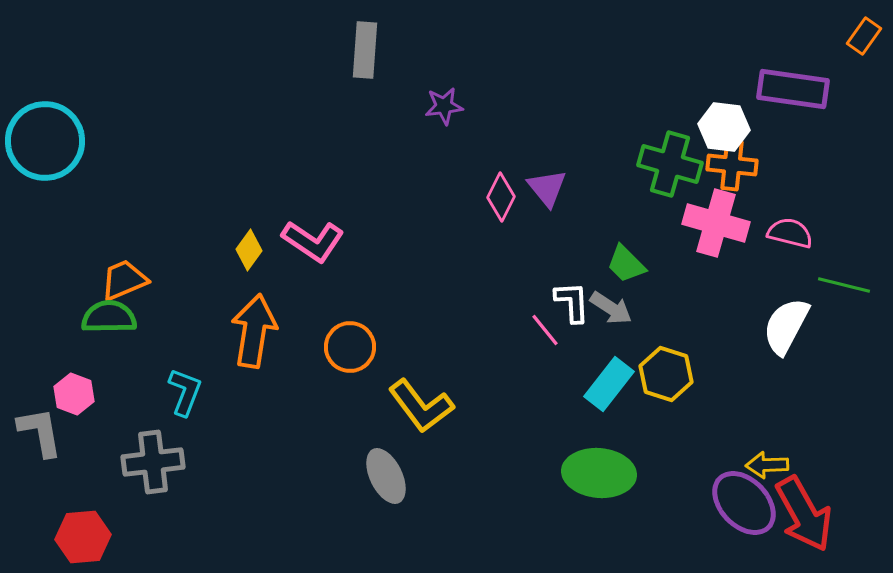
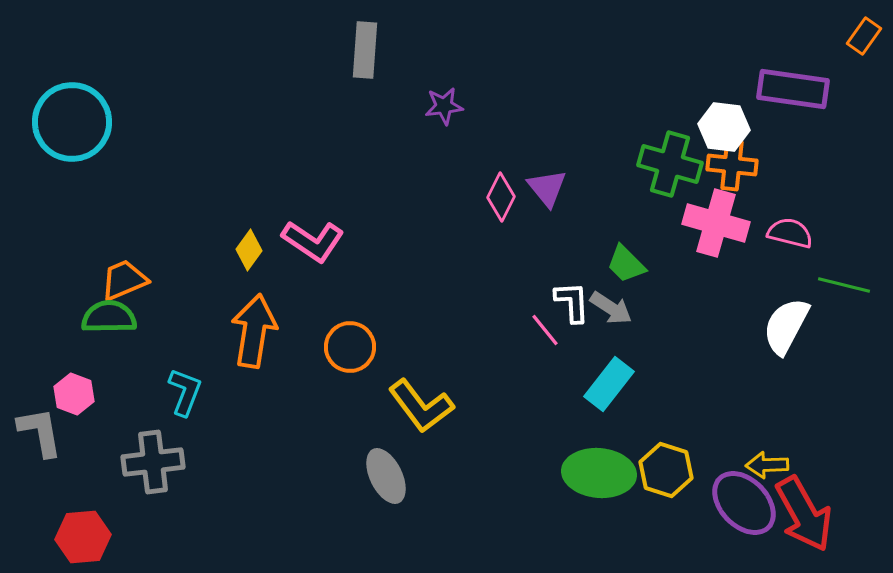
cyan circle: moved 27 px right, 19 px up
yellow hexagon: moved 96 px down
